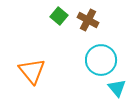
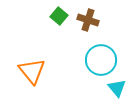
brown cross: rotated 10 degrees counterclockwise
